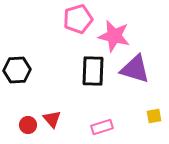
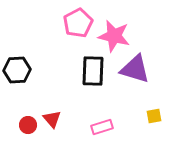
pink pentagon: moved 4 px down; rotated 12 degrees counterclockwise
